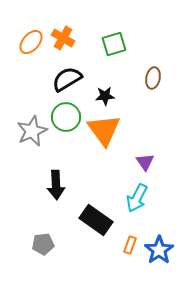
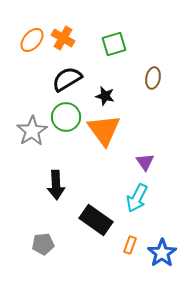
orange ellipse: moved 1 px right, 2 px up
black star: rotated 18 degrees clockwise
gray star: rotated 8 degrees counterclockwise
blue star: moved 3 px right, 3 px down
